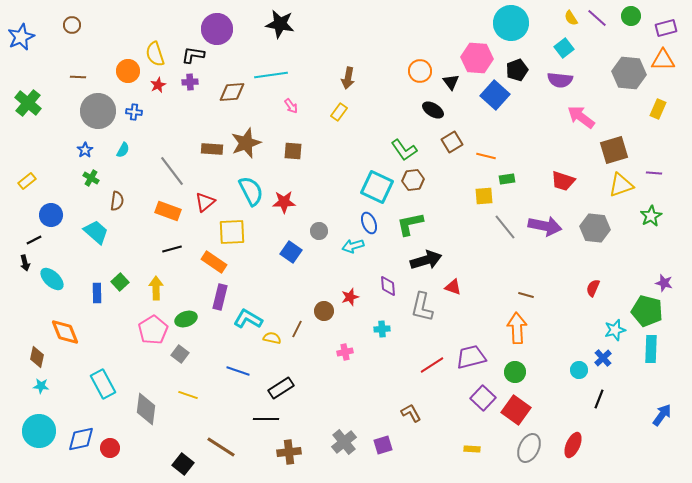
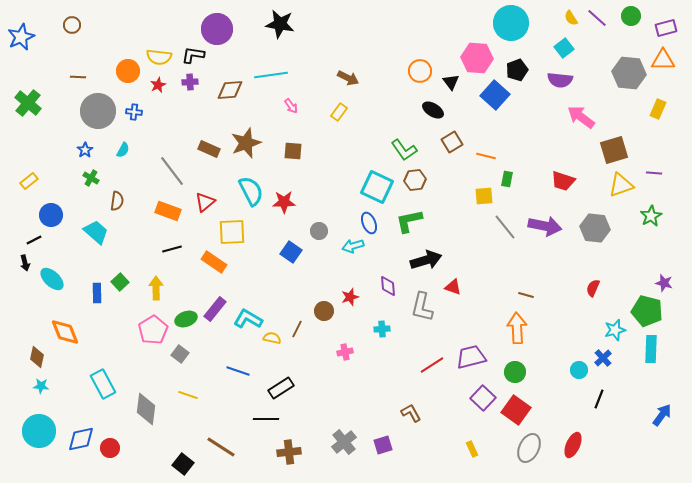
yellow semicircle at (155, 54): moved 4 px right, 3 px down; rotated 65 degrees counterclockwise
brown arrow at (348, 78): rotated 75 degrees counterclockwise
brown diamond at (232, 92): moved 2 px left, 2 px up
brown rectangle at (212, 149): moved 3 px left; rotated 20 degrees clockwise
green rectangle at (507, 179): rotated 70 degrees counterclockwise
brown hexagon at (413, 180): moved 2 px right
yellow rectangle at (27, 181): moved 2 px right
green L-shape at (410, 224): moved 1 px left, 3 px up
purple rectangle at (220, 297): moved 5 px left, 12 px down; rotated 25 degrees clockwise
yellow rectangle at (472, 449): rotated 63 degrees clockwise
